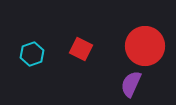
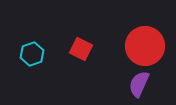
purple semicircle: moved 8 px right
